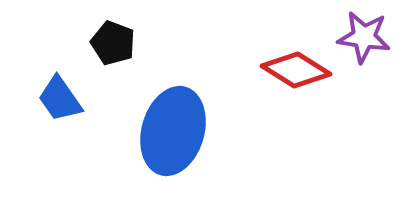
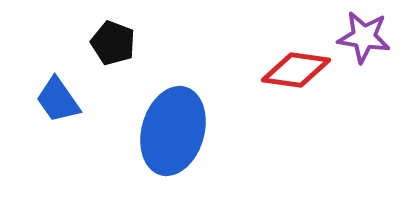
red diamond: rotated 24 degrees counterclockwise
blue trapezoid: moved 2 px left, 1 px down
